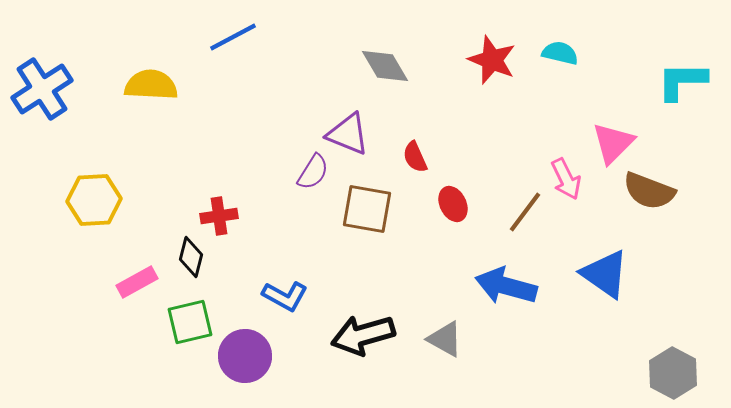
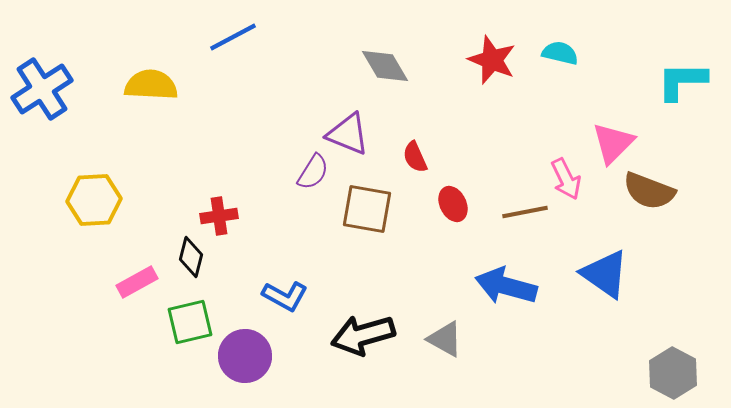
brown line: rotated 42 degrees clockwise
